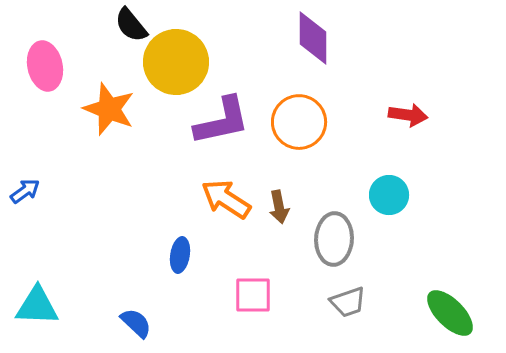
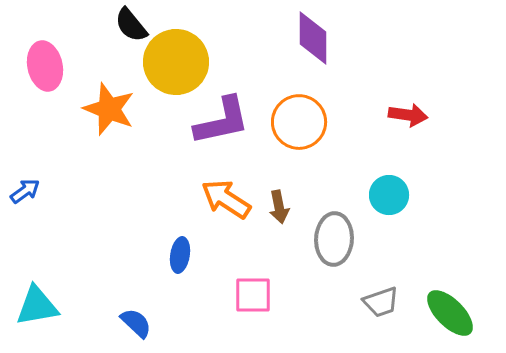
gray trapezoid: moved 33 px right
cyan triangle: rotated 12 degrees counterclockwise
